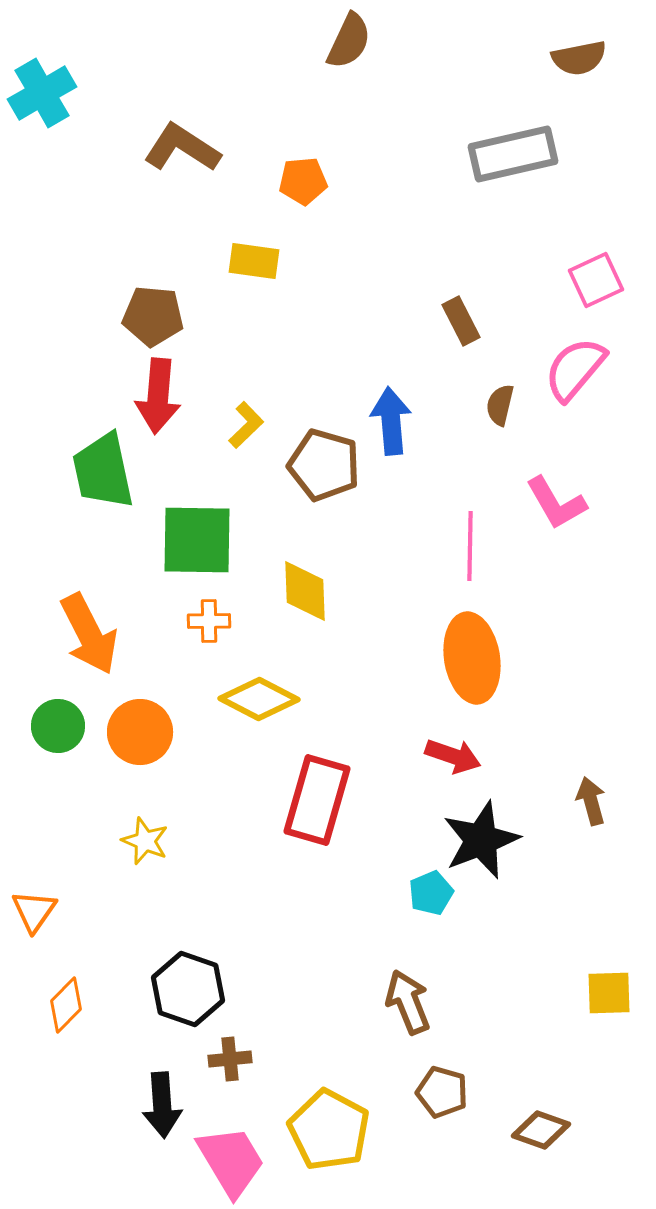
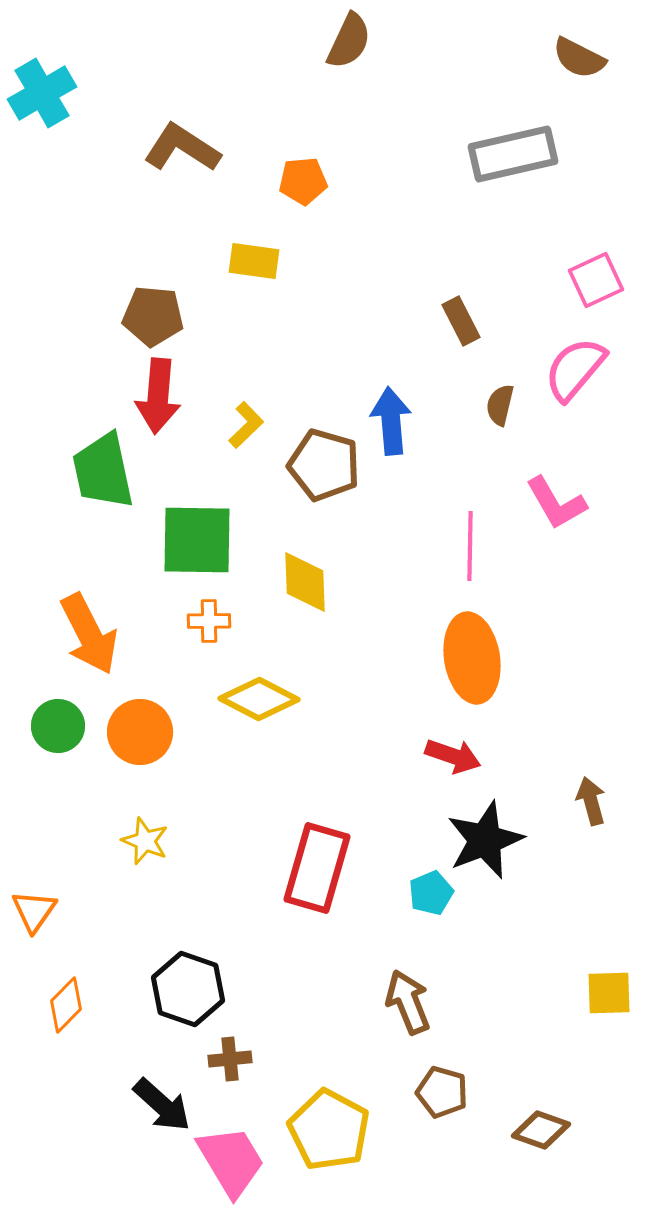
brown semicircle at (579, 58): rotated 38 degrees clockwise
yellow diamond at (305, 591): moved 9 px up
red rectangle at (317, 800): moved 68 px down
black star at (481, 840): moved 4 px right
black arrow at (162, 1105): rotated 44 degrees counterclockwise
